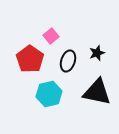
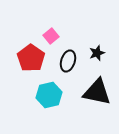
red pentagon: moved 1 px right, 1 px up
cyan hexagon: moved 1 px down
